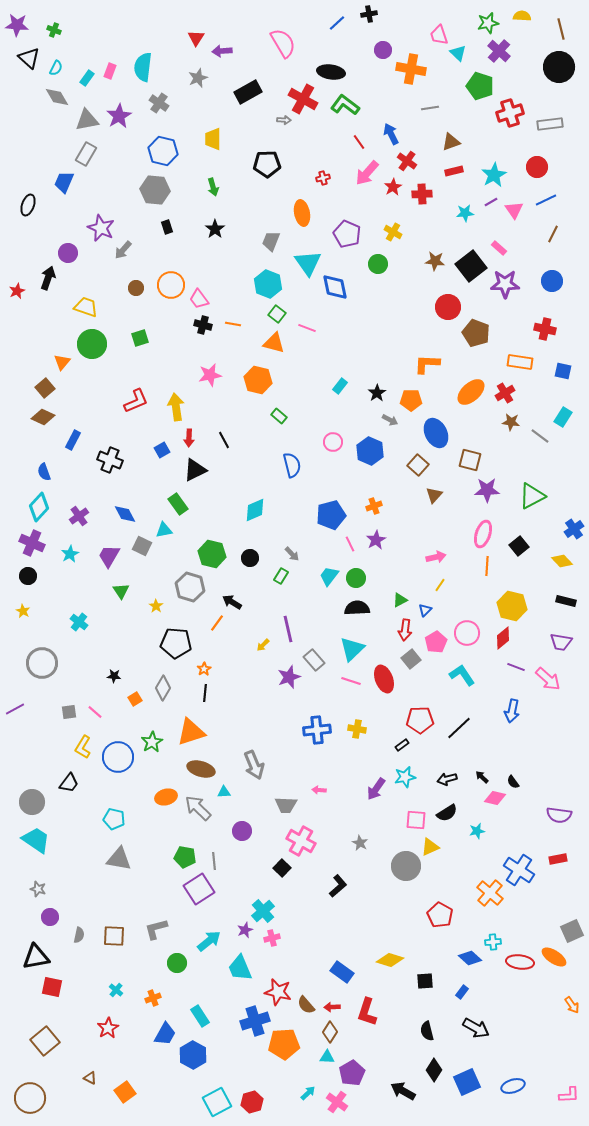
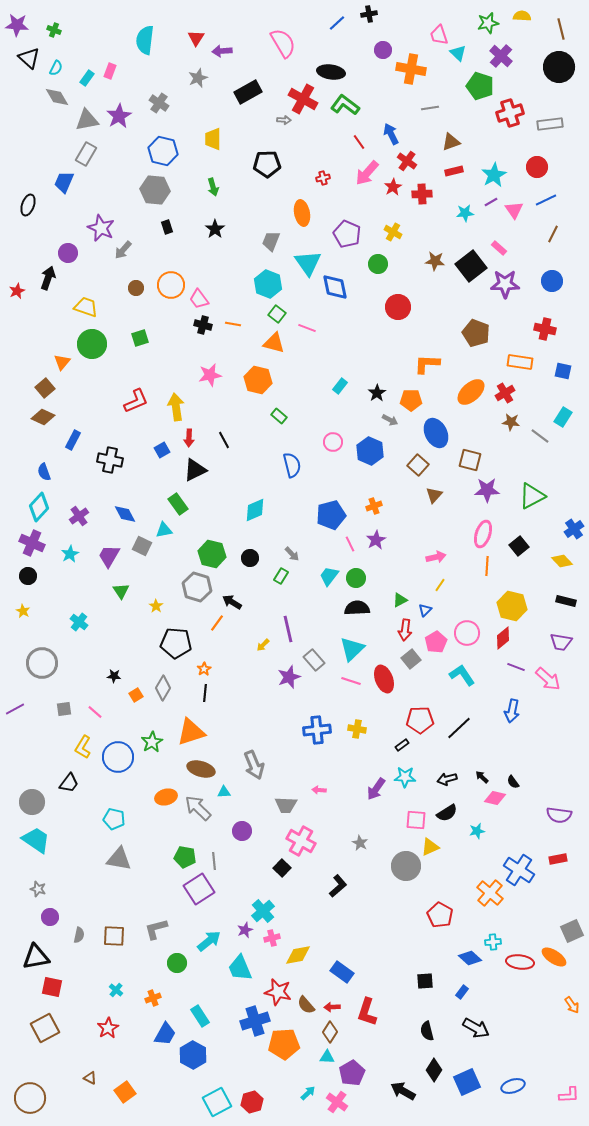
purple cross at (499, 51): moved 2 px right, 5 px down
cyan semicircle at (143, 67): moved 2 px right, 27 px up
red circle at (448, 307): moved 50 px left
black cross at (110, 460): rotated 10 degrees counterclockwise
gray hexagon at (190, 587): moved 7 px right
orange square at (135, 699): moved 1 px right, 4 px up
gray square at (69, 712): moved 5 px left, 3 px up
cyan star at (405, 777): rotated 15 degrees clockwise
yellow diamond at (390, 960): moved 92 px left, 5 px up; rotated 28 degrees counterclockwise
brown square at (45, 1041): moved 13 px up; rotated 12 degrees clockwise
